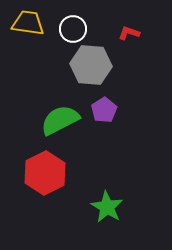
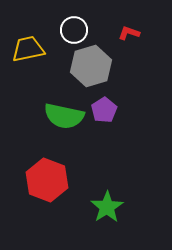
yellow trapezoid: moved 26 px down; rotated 20 degrees counterclockwise
white circle: moved 1 px right, 1 px down
gray hexagon: moved 1 px down; rotated 21 degrees counterclockwise
green semicircle: moved 4 px right, 4 px up; rotated 141 degrees counterclockwise
red hexagon: moved 2 px right, 7 px down; rotated 12 degrees counterclockwise
green star: rotated 8 degrees clockwise
